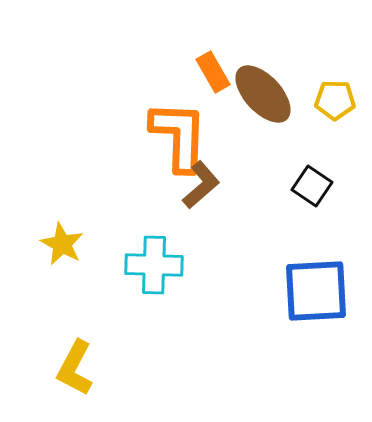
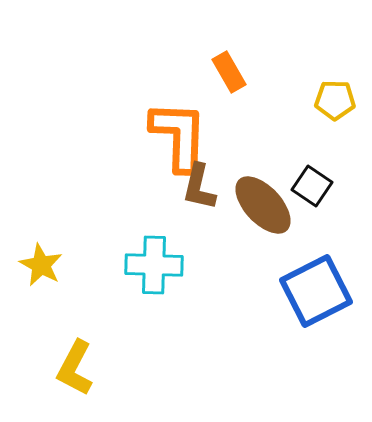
orange rectangle: moved 16 px right
brown ellipse: moved 111 px down
brown L-shape: moved 2 px left, 2 px down; rotated 144 degrees clockwise
yellow star: moved 21 px left, 21 px down
blue square: rotated 24 degrees counterclockwise
